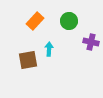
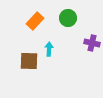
green circle: moved 1 px left, 3 px up
purple cross: moved 1 px right, 1 px down
brown square: moved 1 px right, 1 px down; rotated 12 degrees clockwise
